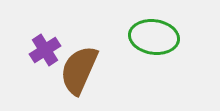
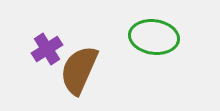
purple cross: moved 2 px right, 1 px up
